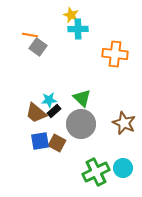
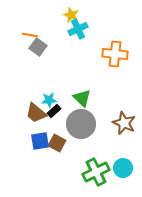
cyan cross: rotated 24 degrees counterclockwise
